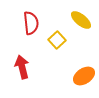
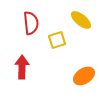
yellow square: rotated 24 degrees clockwise
red arrow: rotated 15 degrees clockwise
